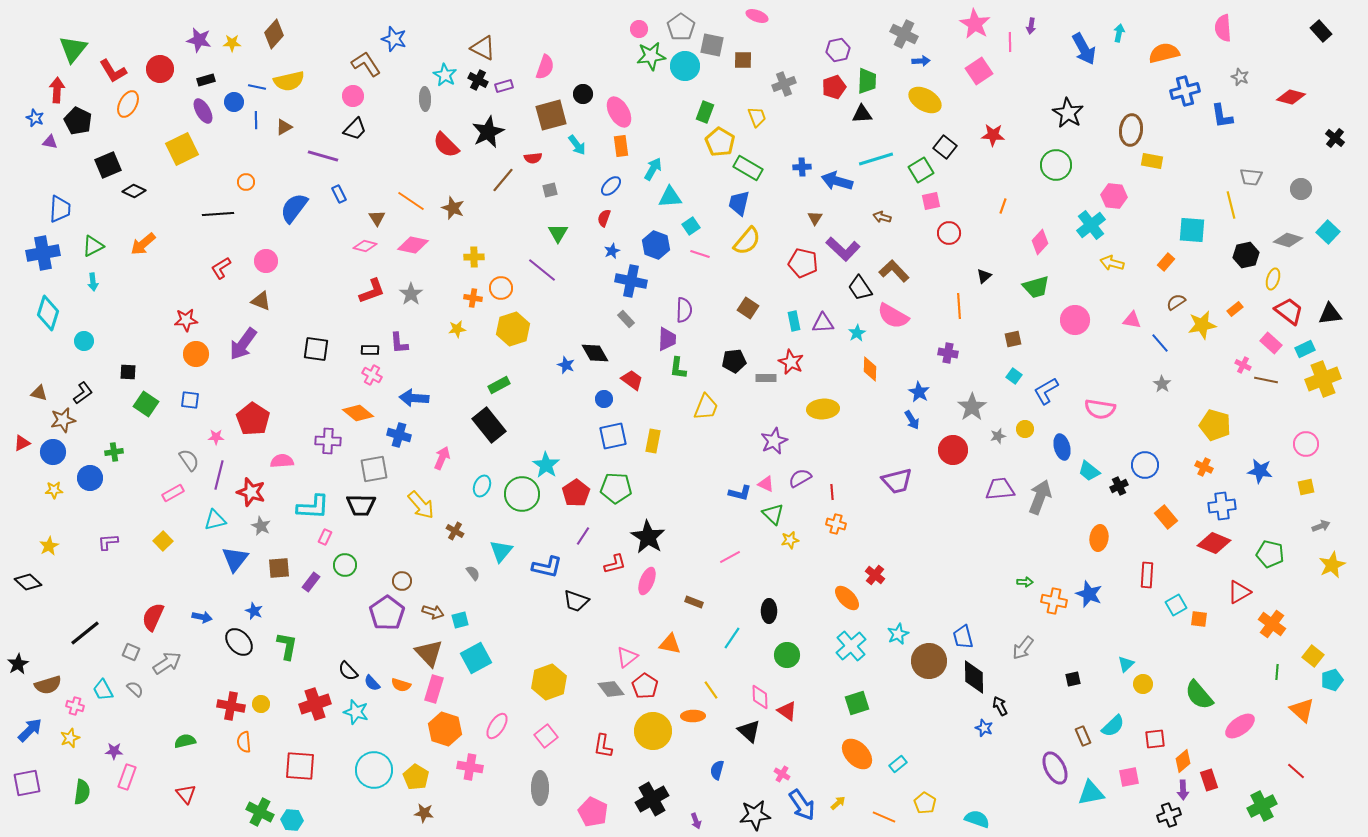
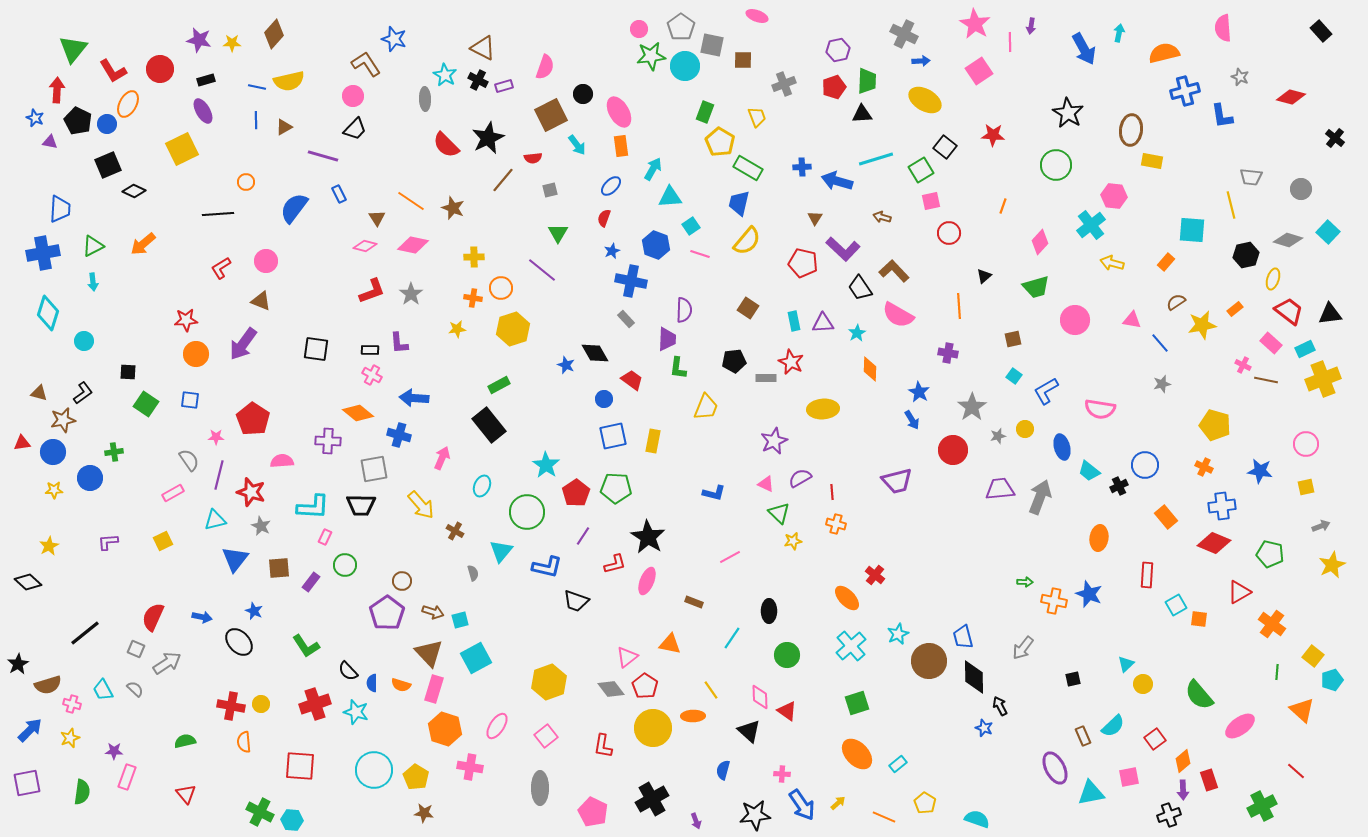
blue circle at (234, 102): moved 127 px left, 22 px down
brown square at (551, 115): rotated 12 degrees counterclockwise
black star at (488, 132): moved 6 px down
pink semicircle at (893, 316): moved 5 px right, 1 px up
gray star at (1162, 384): rotated 24 degrees clockwise
red triangle at (22, 443): rotated 18 degrees clockwise
blue L-shape at (740, 493): moved 26 px left
green circle at (522, 494): moved 5 px right, 18 px down
green triangle at (773, 514): moved 6 px right, 1 px up
yellow star at (790, 540): moved 3 px right, 1 px down
yellow square at (163, 541): rotated 18 degrees clockwise
gray semicircle at (473, 573): rotated 21 degrees clockwise
green L-shape at (287, 646): moved 19 px right; rotated 136 degrees clockwise
gray square at (131, 652): moved 5 px right, 3 px up
blue semicircle at (372, 683): rotated 42 degrees clockwise
pink cross at (75, 706): moved 3 px left, 2 px up
yellow circle at (653, 731): moved 3 px up
red square at (1155, 739): rotated 30 degrees counterclockwise
blue semicircle at (717, 770): moved 6 px right
pink cross at (782, 774): rotated 28 degrees counterclockwise
